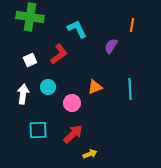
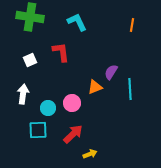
cyan L-shape: moved 7 px up
purple semicircle: moved 26 px down
red L-shape: moved 2 px right, 2 px up; rotated 60 degrees counterclockwise
cyan circle: moved 21 px down
